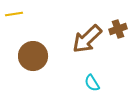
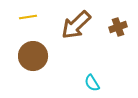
yellow line: moved 14 px right, 3 px down
brown cross: moved 2 px up
brown arrow: moved 11 px left, 14 px up
